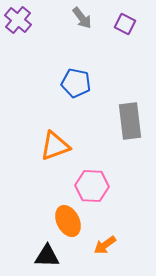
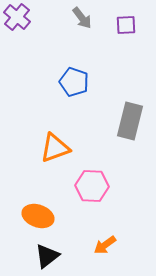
purple cross: moved 1 px left, 3 px up
purple square: moved 1 px right, 1 px down; rotated 30 degrees counterclockwise
blue pentagon: moved 2 px left, 1 px up; rotated 8 degrees clockwise
gray rectangle: rotated 21 degrees clockwise
orange triangle: moved 2 px down
orange ellipse: moved 30 px left, 5 px up; rotated 44 degrees counterclockwise
black triangle: rotated 40 degrees counterclockwise
